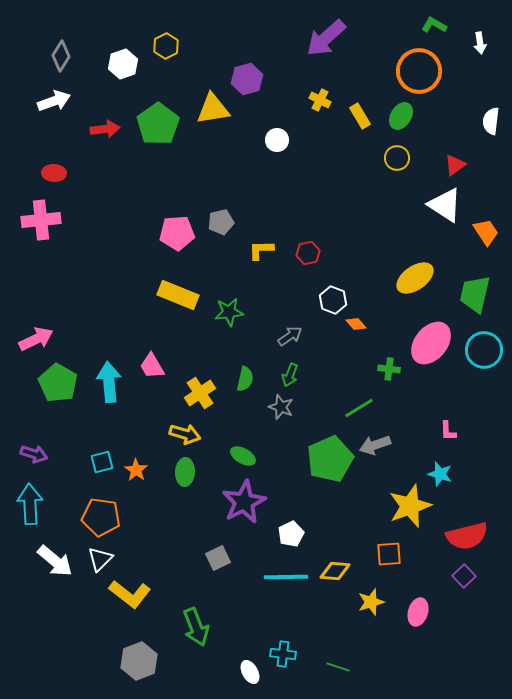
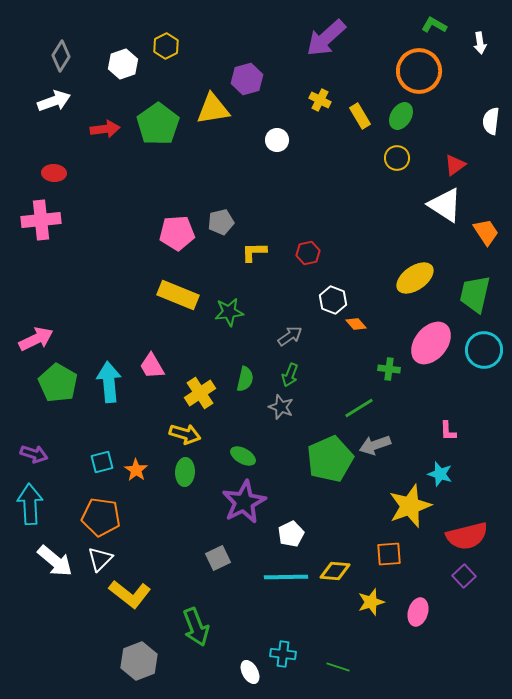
yellow L-shape at (261, 250): moved 7 px left, 2 px down
